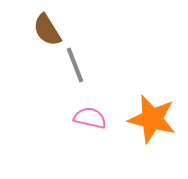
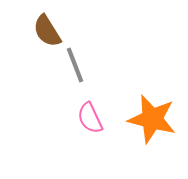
brown semicircle: moved 1 px down
pink semicircle: rotated 128 degrees counterclockwise
